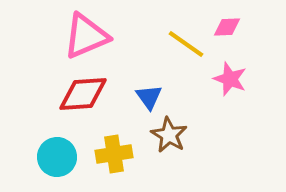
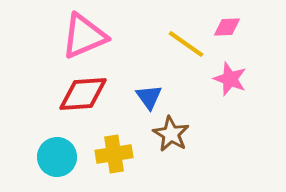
pink triangle: moved 2 px left
brown star: moved 2 px right, 1 px up
